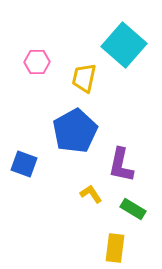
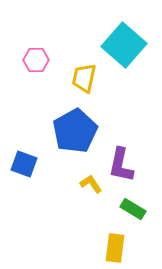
pink hexagon: moved 1 px left, 2 px up
yellow L-shape: moved 10 px up
